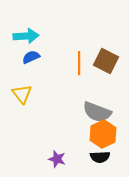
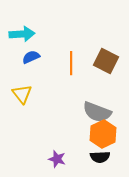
cyan arrow: moved 4 px left, 2 px up
orange line: moved 8 px left
